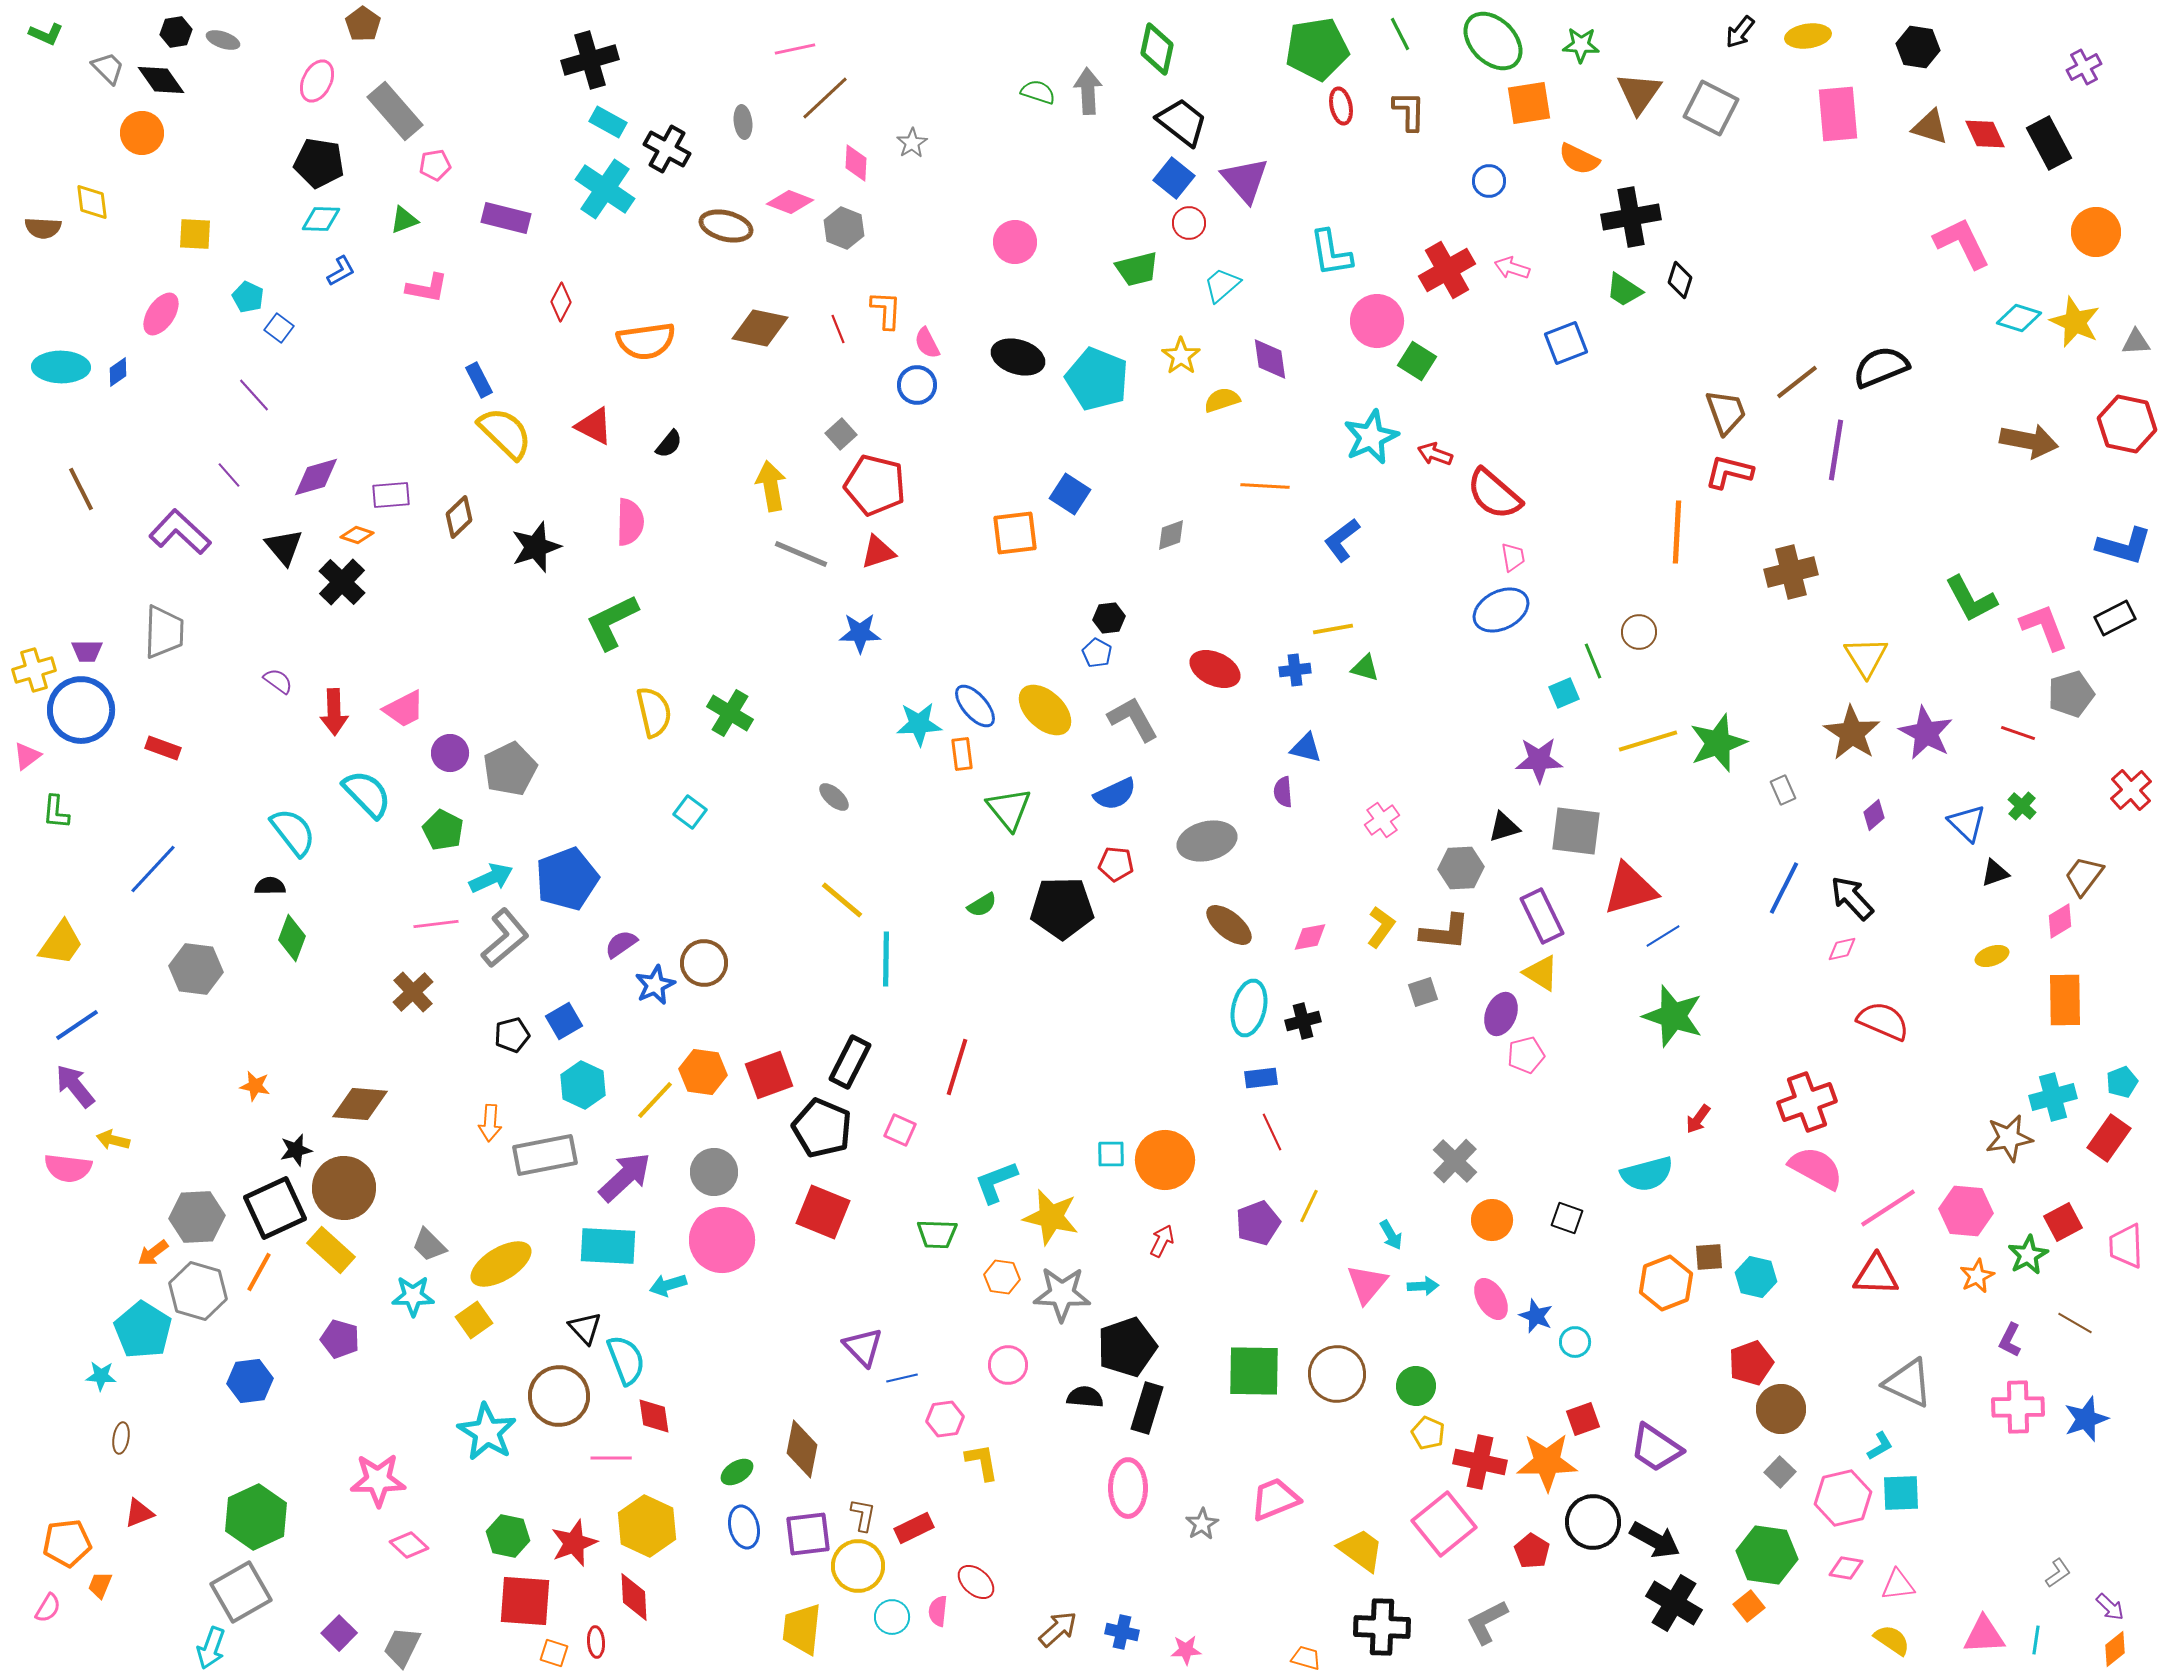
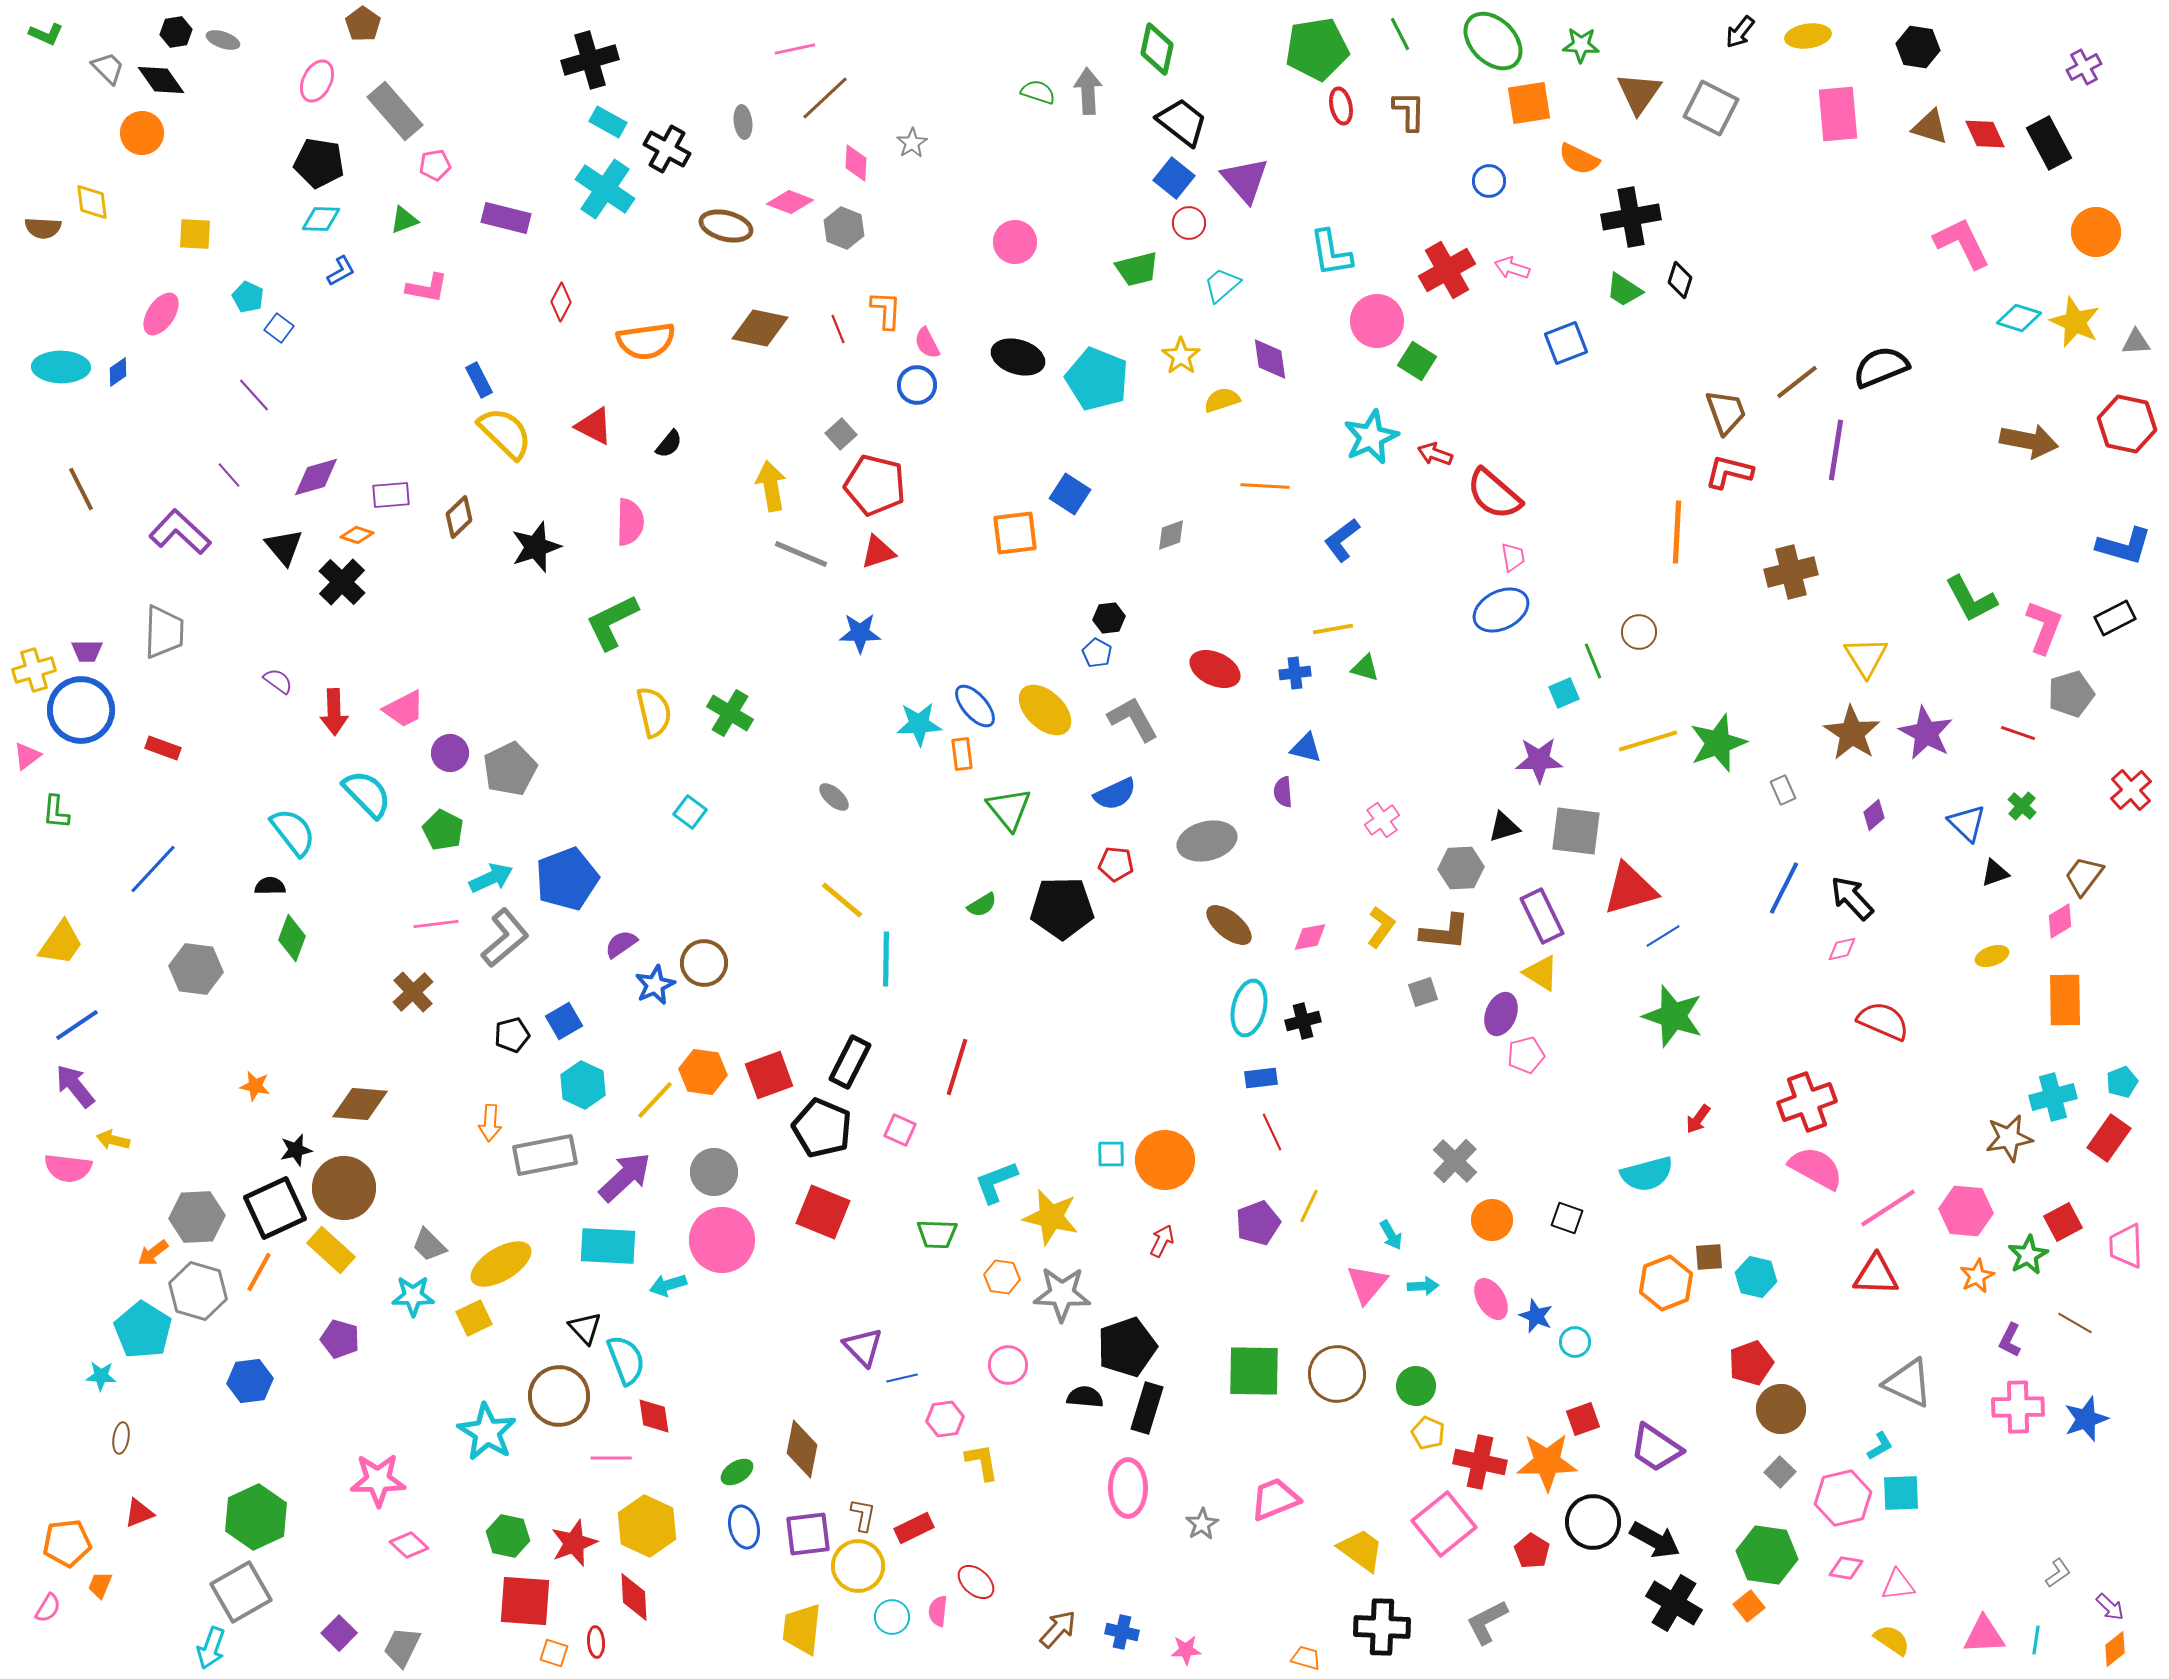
pink L-shape at (2044, 627): rotated 42 degrees clockwise
blue cross at (1295, 670): moved 3 px down
yellow square at (474, 1320): moved 2 px up; rotated 9 degrees clockwise
brown arrow at (1058, 1629): rotated 6 degrees counterclockwise
